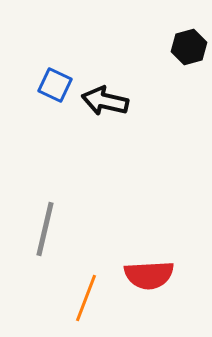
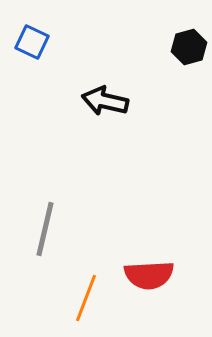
blue square: moved 23 px left, 43 px up
